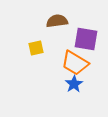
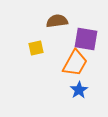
orange trapezoid: rotated 92 degrees counterclockwise
blue star: moved 5 px right, 6 px down
